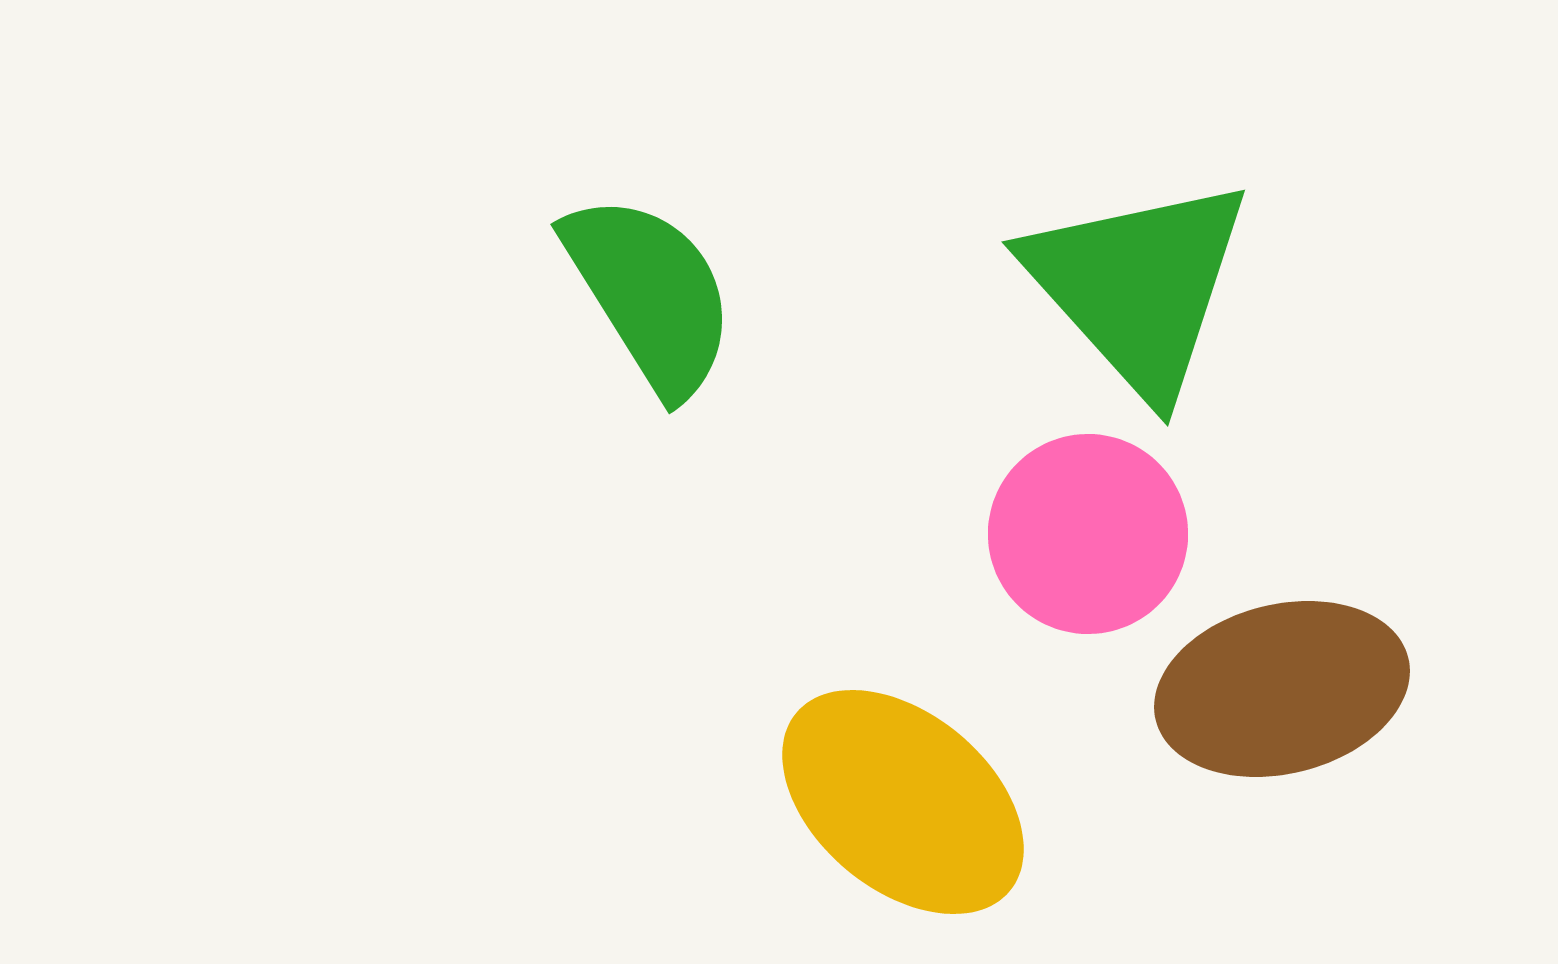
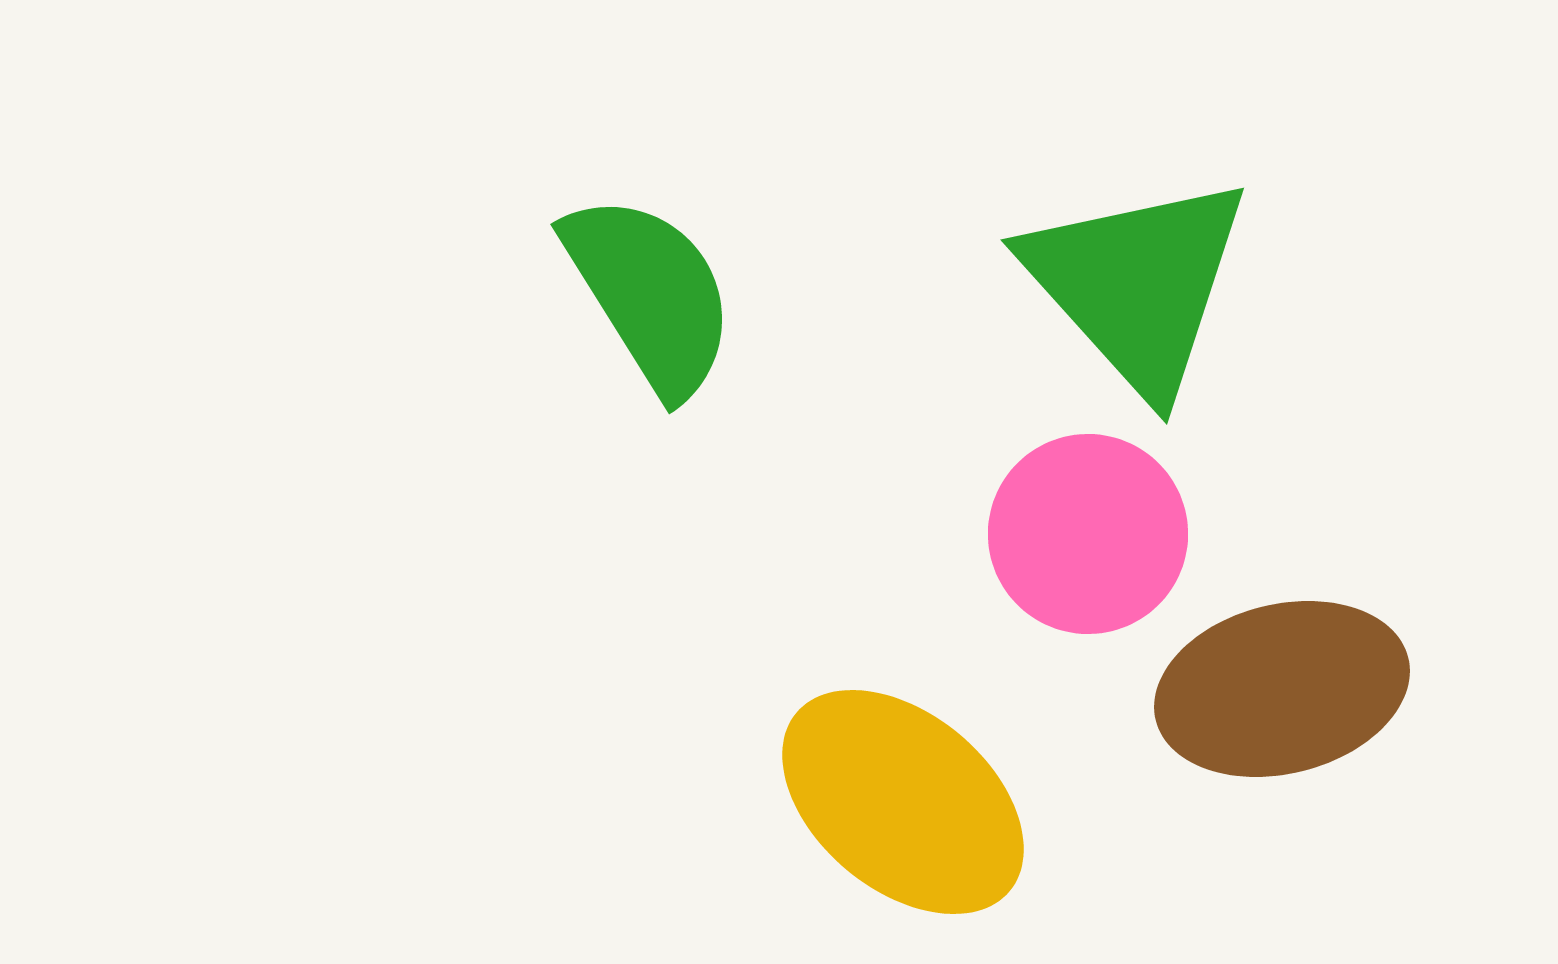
green triangle: moved 1 px left, 2 px up
